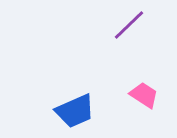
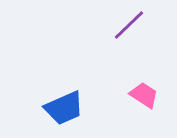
blue trapezoid: moved 11 px left, 3 px up
